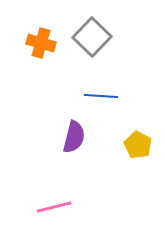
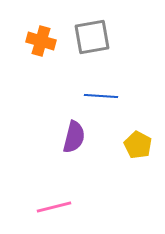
gray square: rotated 36 degrees clockwise
orange cross: moved 2 px up
